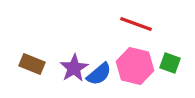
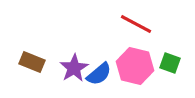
red line: rotated 8 degrees clockwise
brown rectangle: moved 2 px up
